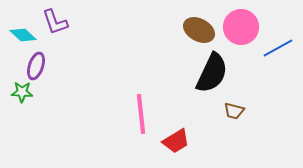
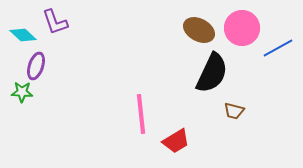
pink circle: moved 1 px right, 1 px down
